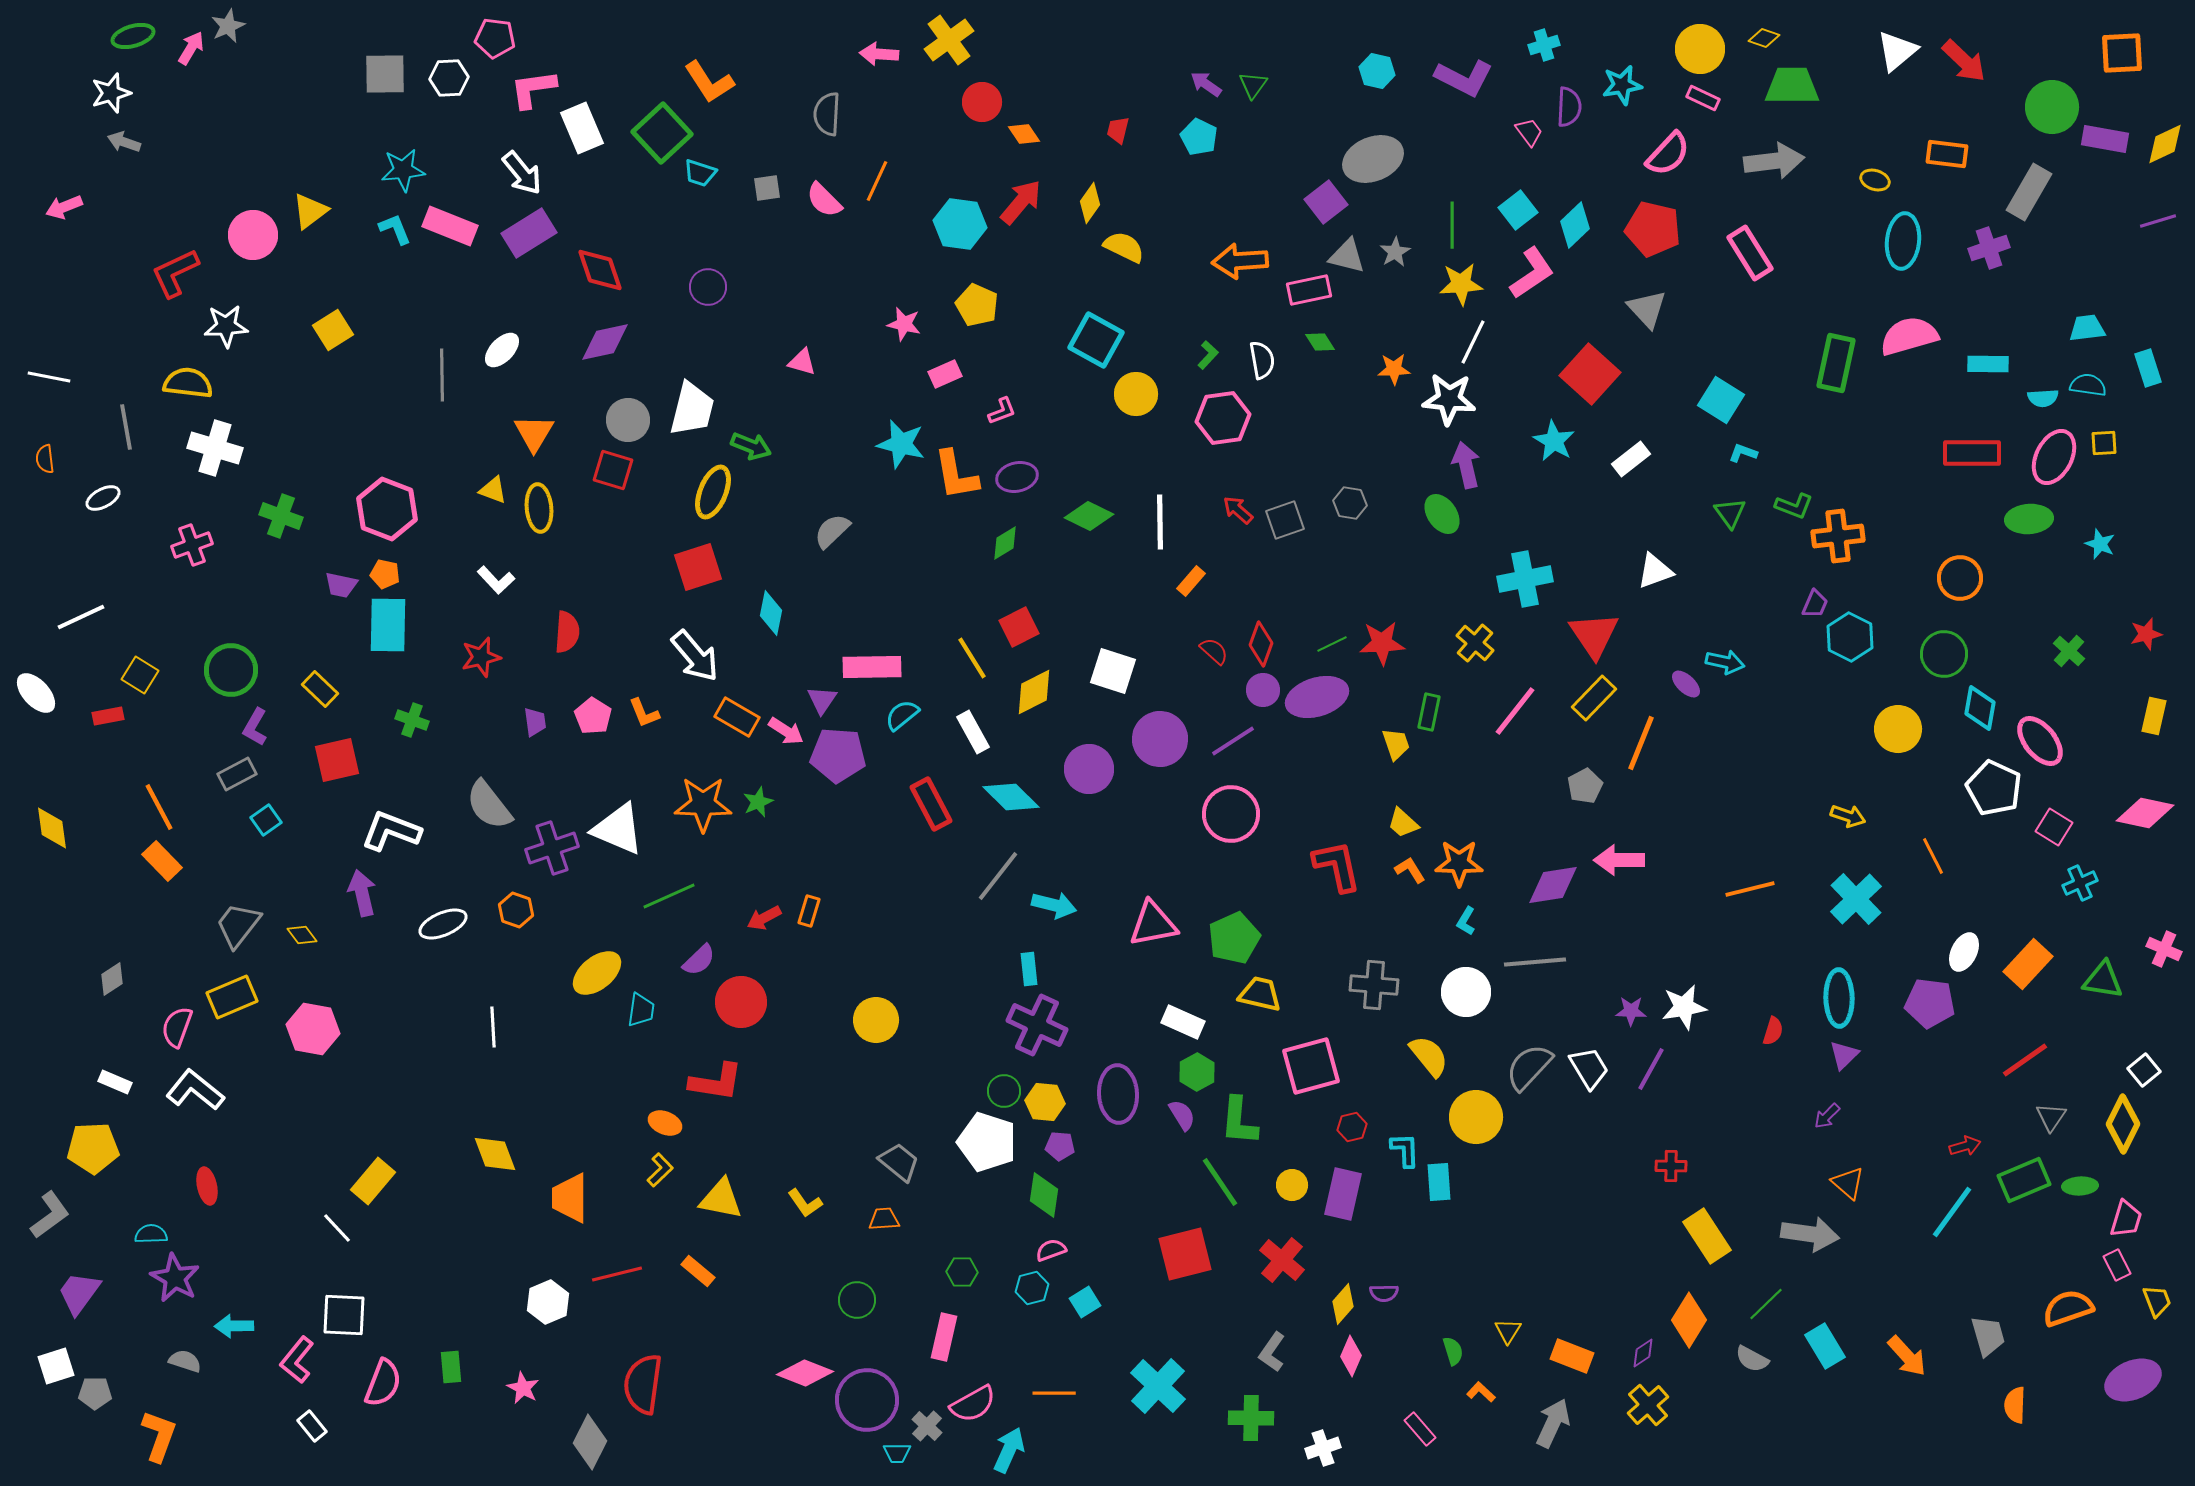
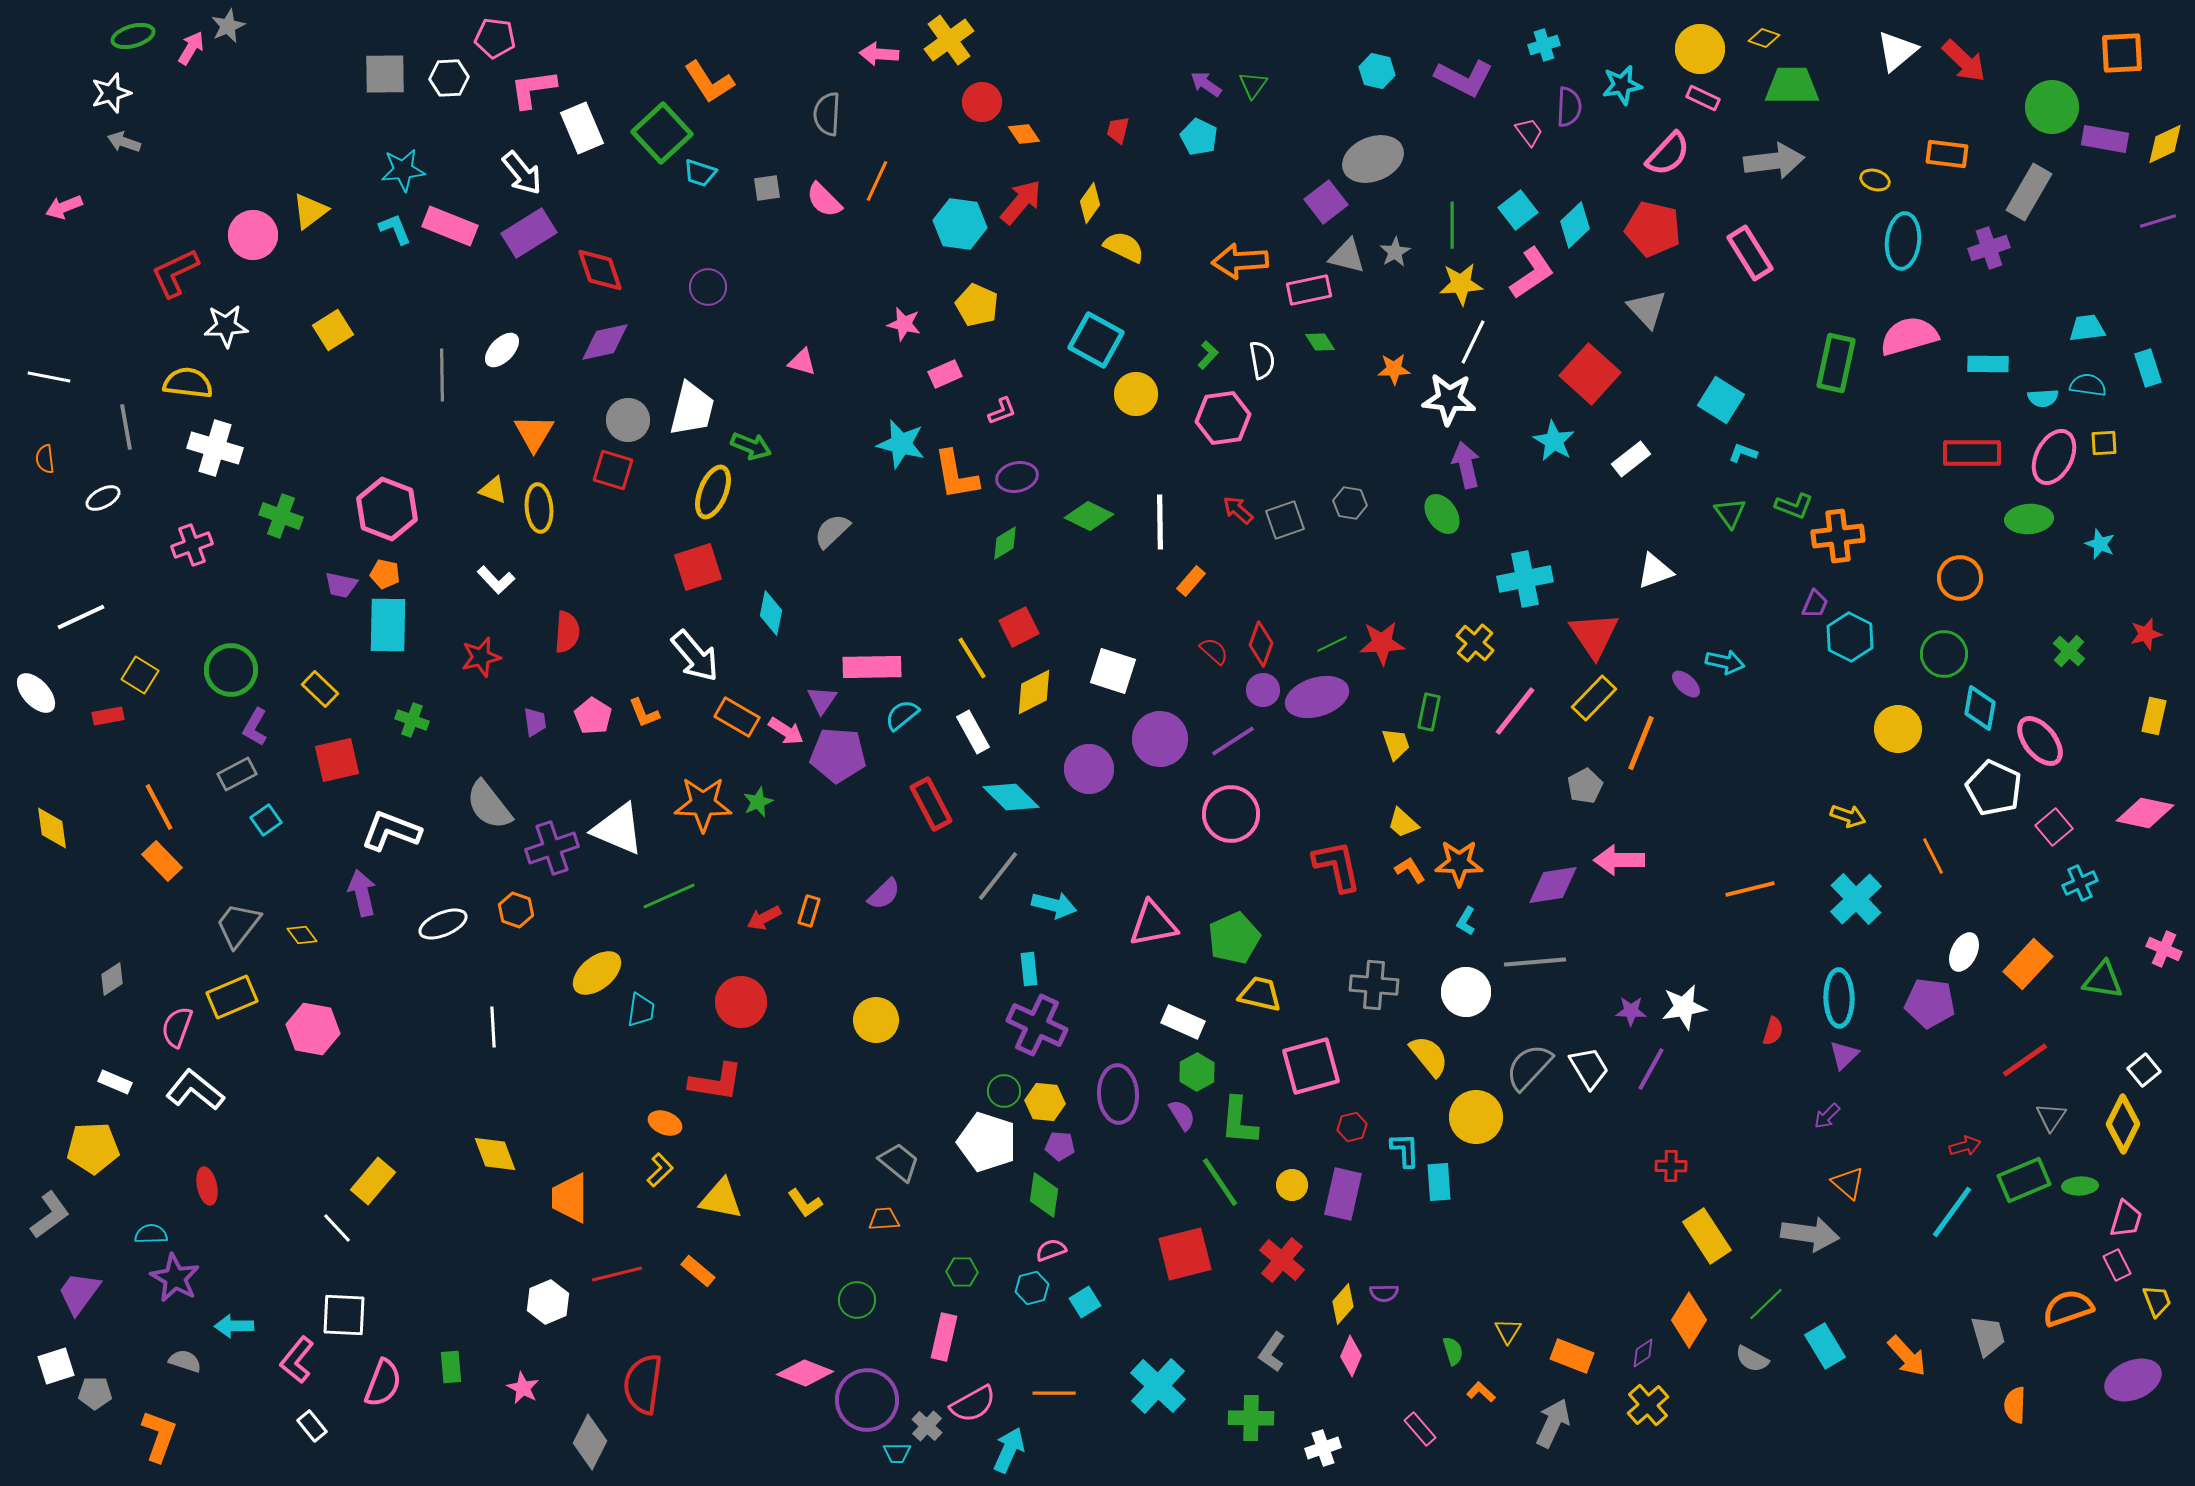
pink square at (2054, 827): rotated 18 degrees clockwise
purple semicircle at (699, 960): moved 185 px right, 66 px up
